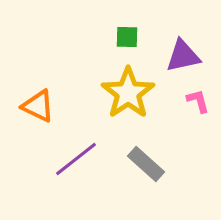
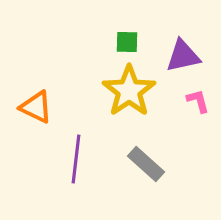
green square: moved 5 px down
yellow star: moved 1 px right, 2 px up
orange triangle: moved 2 px left, 1 px down
purple line: rotated 45 degrees counterclockwise
